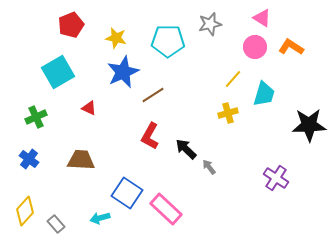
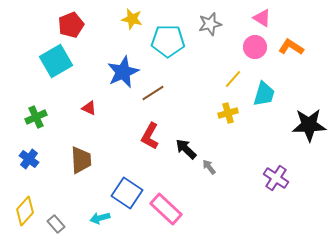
yellow star: moved 16 px right, 19 px up
cyan square: moved 2 px left, 11 px up
brown line: moved 2 px up
brown trapezoid: rotated 84 degrees clockwise
